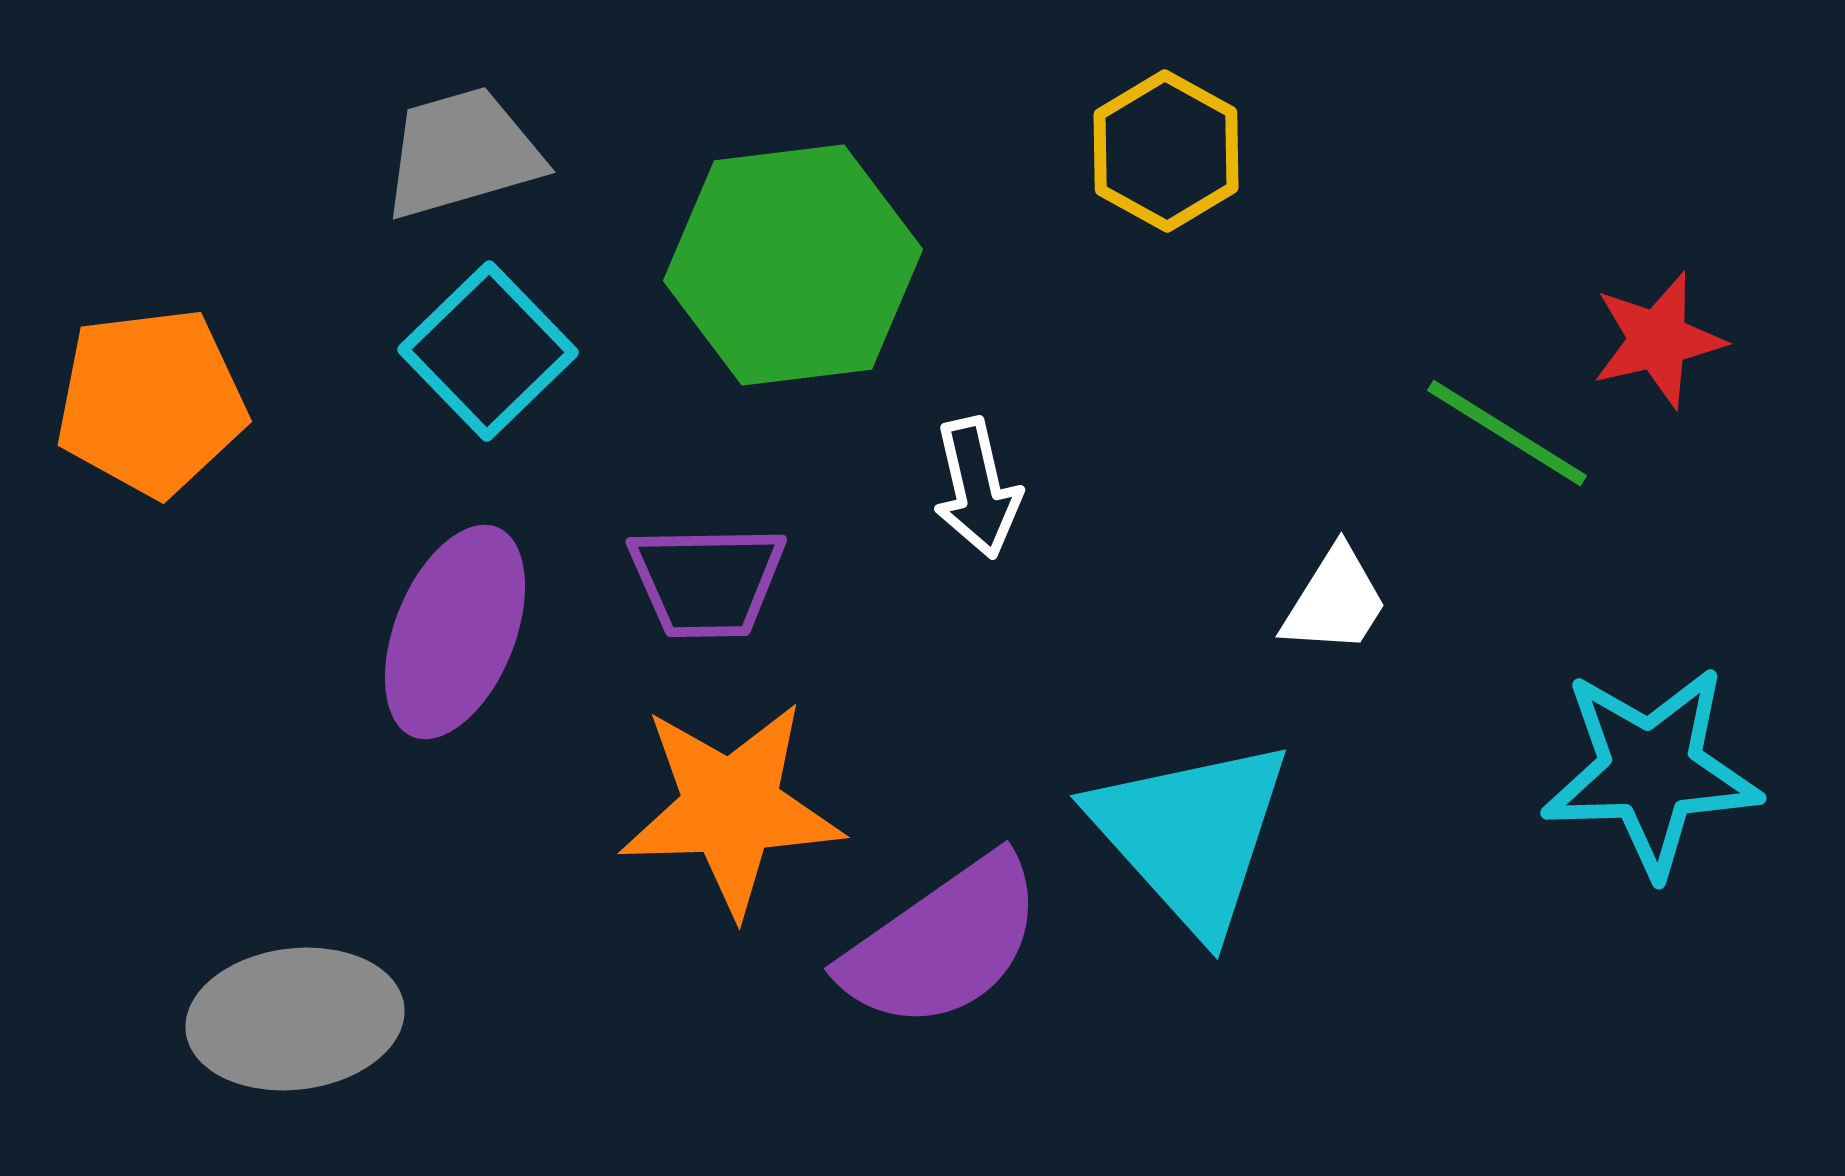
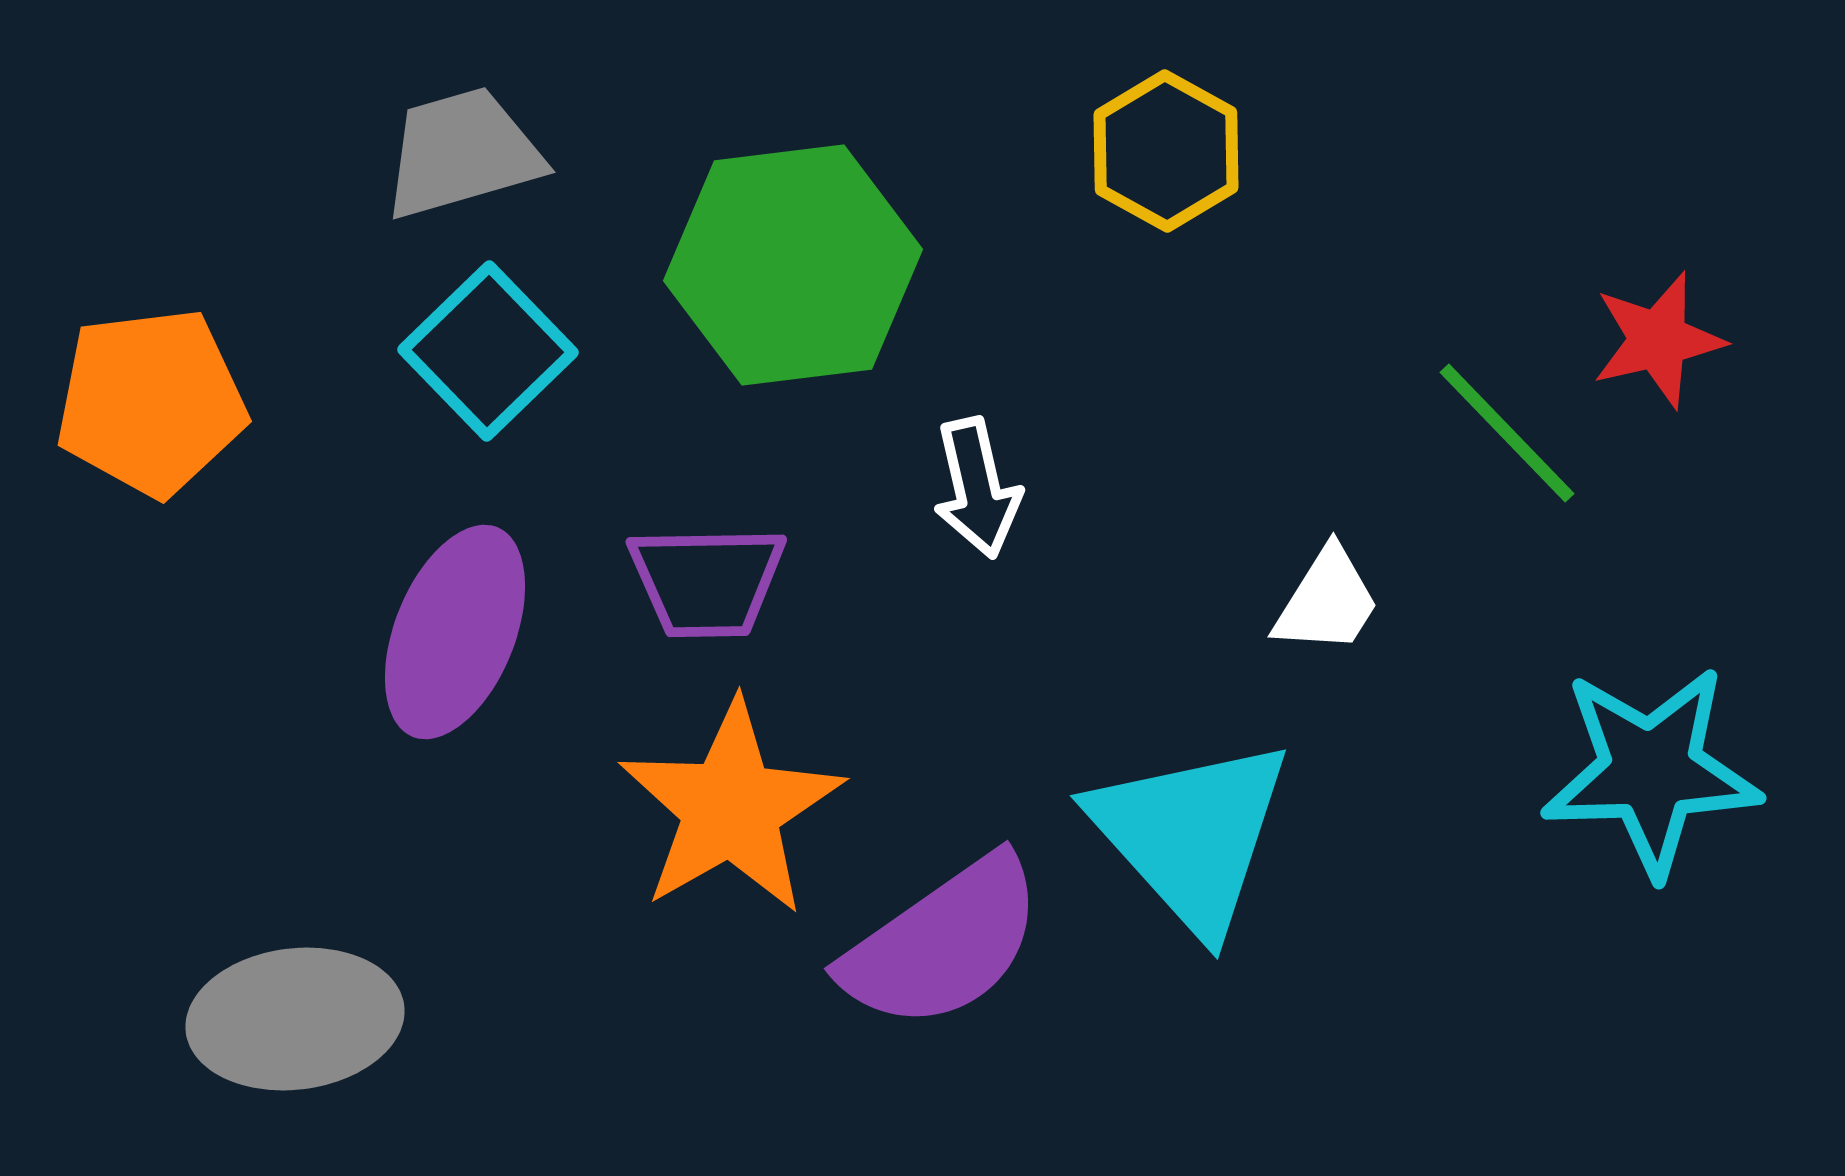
green line: rotated 14 degrees clockwise
white trapezoid: moved 8 px left
orange star: rotated 28 degrees counterclockwise
